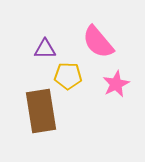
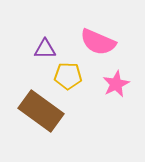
pink semicircle: rotated 27 degrees counterclockwise
brown rectangle: rotated 45 degrees counterclockwise
